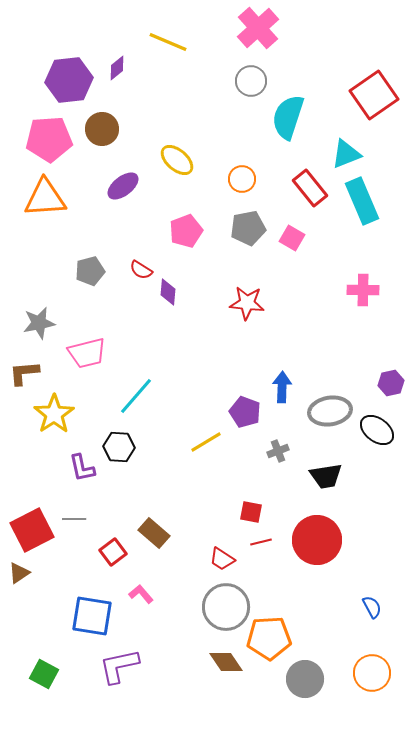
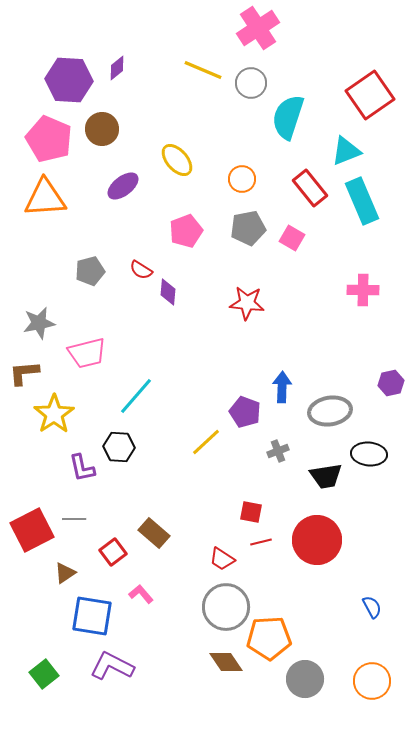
pink cross at (258, 28): rotated 9 degrees clockwise
yellow line at (168, 42): moved 35 px right, 28 px down
purple hexagon at (69, 80): rotated 9 degrees clockwise
gray circle at (251, 81): moved 2 px down
red square at (374, 95): moved 4 px left
pink pentagon at (49, 139): rotated 27 degrees clockwise
cyan triangle at (346, 154): moved 3 px up
yellow ellipse at (177, 160): rotated 8 degrees clockwise
black ellipse at (377, 430): moved 8 px left, 24 px down; rotated 32 degrees counterclockwise
yellow line at (206, 442): rotated 12 degrees counterclockwise
brown triangle at (19, 573): moved 46 px right
purple L-shape at (119, 666): moved 7 px left; rotated 39 degrees clockwise
orange circle at (372, 673): moved 8 px down
green square at (44, 674): rotated 24 degrees clockwise
